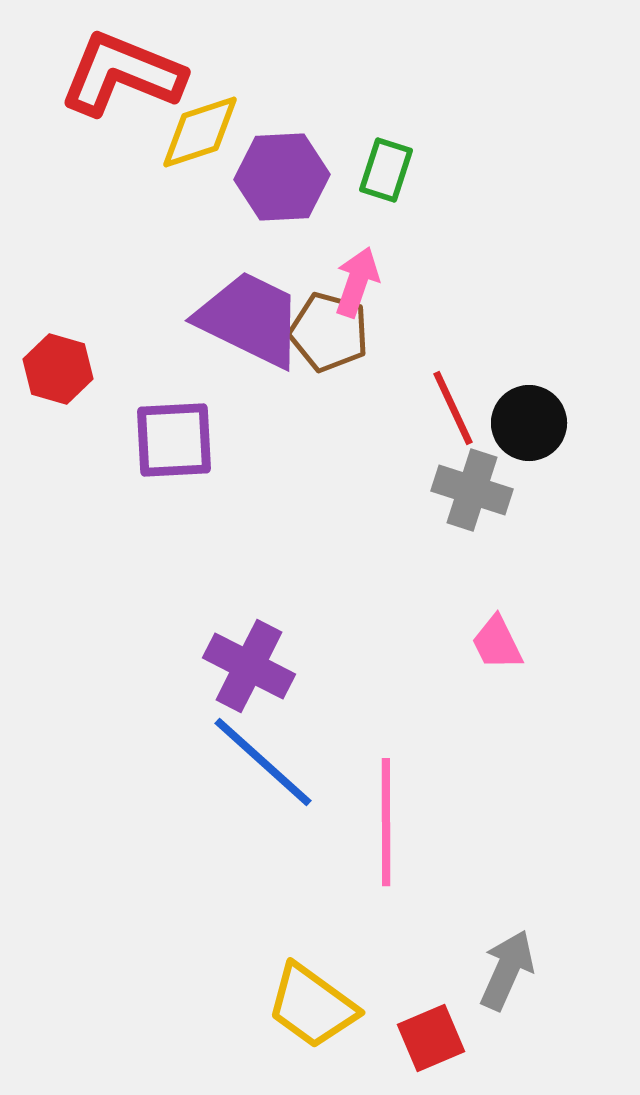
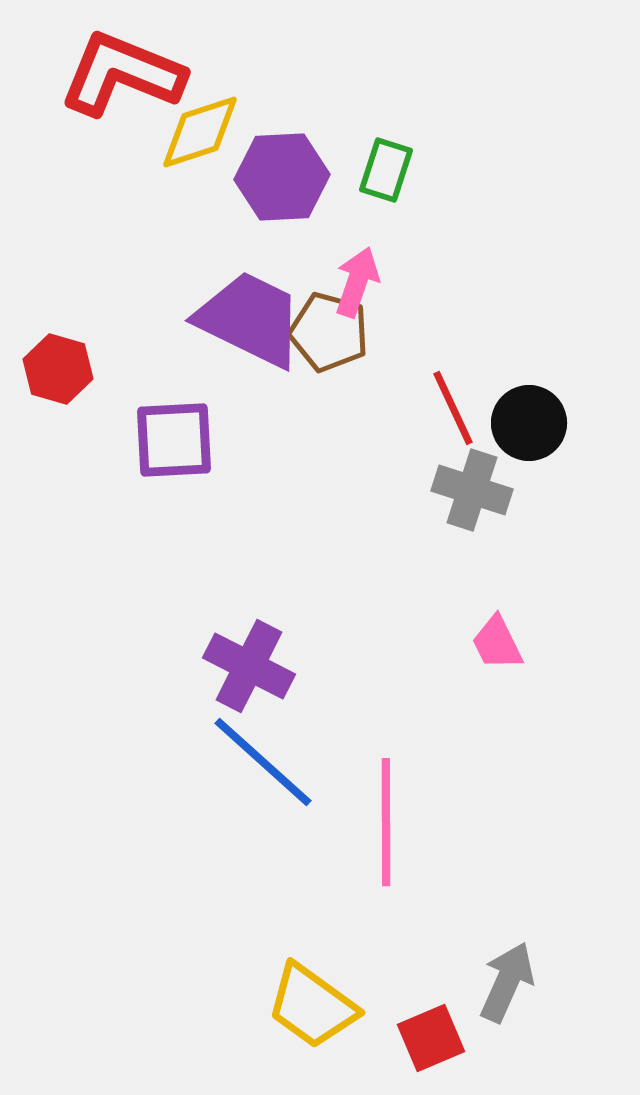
gray arrow: moved 12 px down
